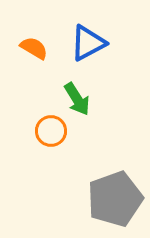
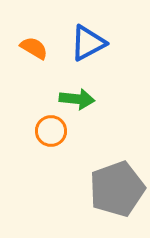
green arrow: rotated 52 degrees counterclockwise
gray pentagon: moved 2 px right, 10 px up
